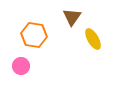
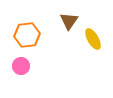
brown triangle: moved 3 px left, 4 px down
orange hexagon: moved 7 px left; rotated 15 degrees counterclockwise
